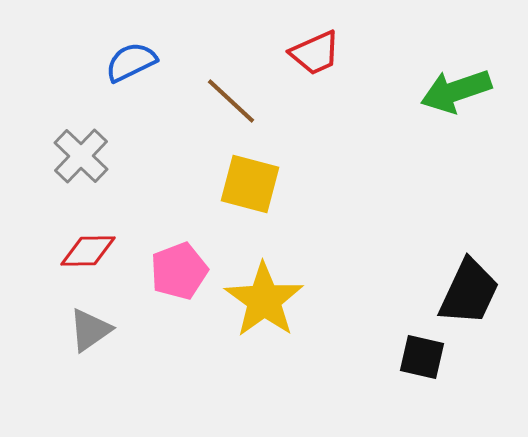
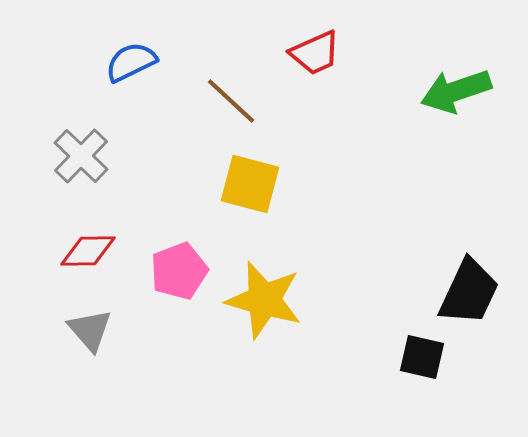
yellow star: rotated 20 degrees counterclockwise
gray triangle: rotated 36 degrees counterclockwise
